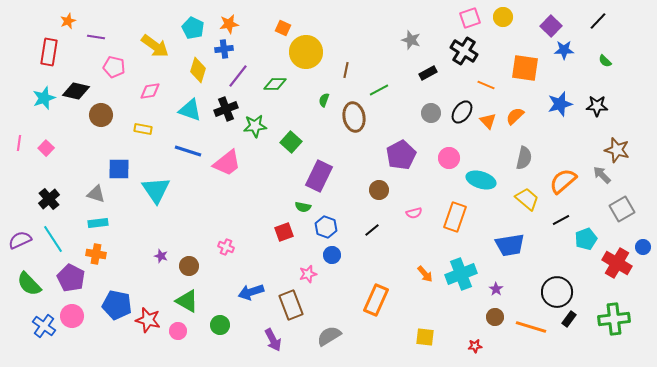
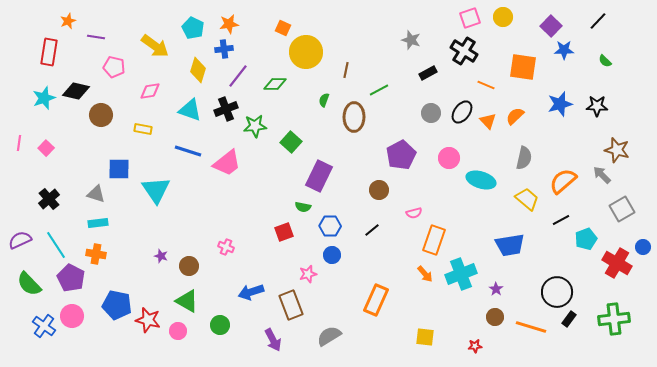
orange square at (525, 68): moved 2 px left, 1 px up
brown ellipse at (354, 117): rotated 12 degrees clockwise
orange rectangle at (455, 217): moved 21 px left, 23 px down
blue hexagon at (326, 227): moved 4 px right, 1 px up; rotated 20 degrees counterclockwise
cyan line at (53, 239): moved 3 px right, 6 px down
